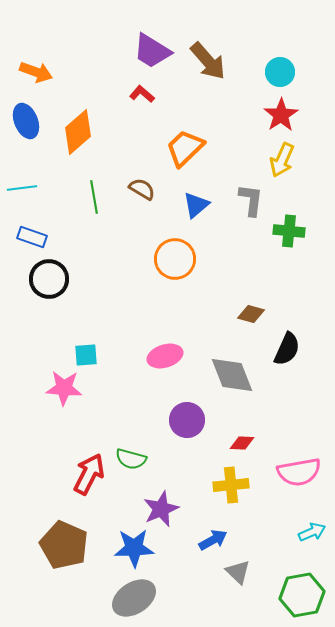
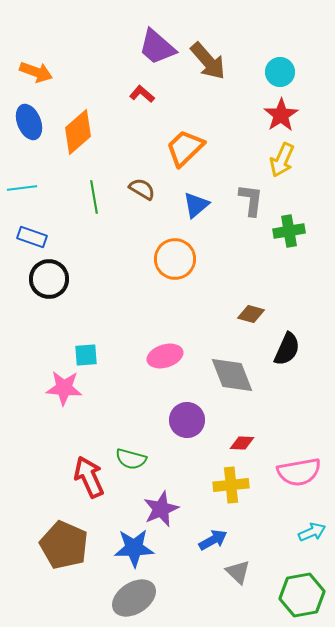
purple trapezoid: moved 5 px right, 4 px up; rotated 9 degrees clockwise
blue ellipse: moved 3 px right, 1 px down
green cross: rotated 16 degrees counterclockwise
red arrow: moved 3 px down; rotated 51 degrees counterclockwise
